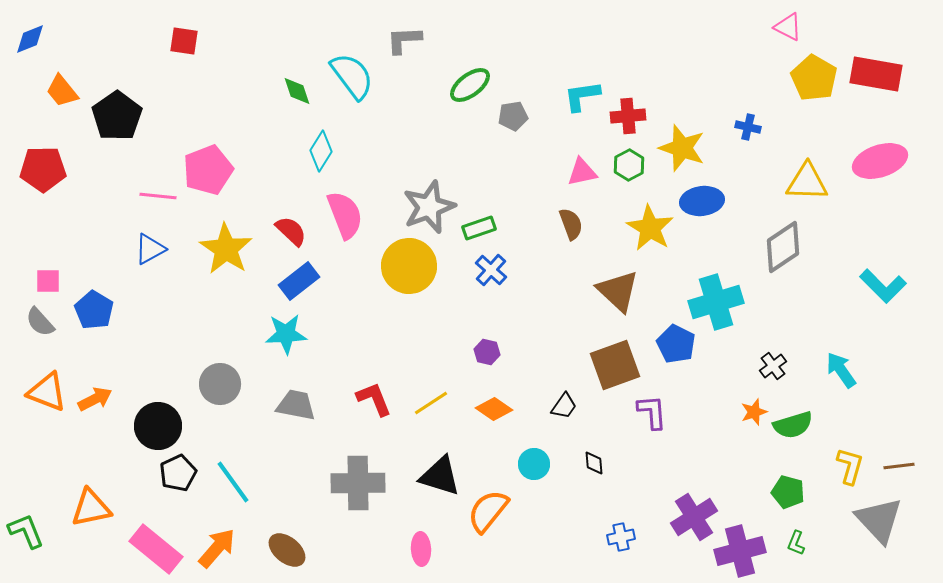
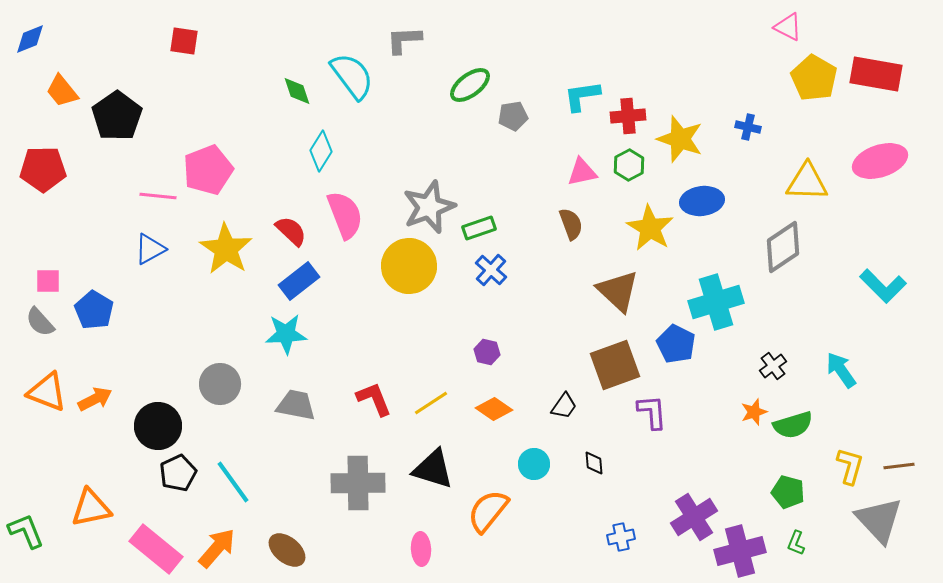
yellow star at (682, 148): moved 2 px left, 9 px up
black triangle at (440, 476): moved 7 px left, 7 px up
